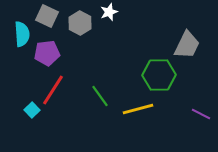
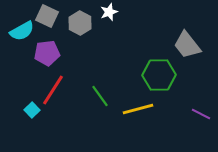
cyan semicircle: moved 3 px up; rotated 65 degrees clockwise
gray trapezoid: rotated 116 degrees clockwise
